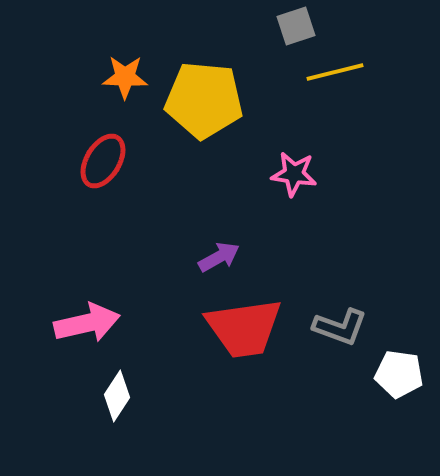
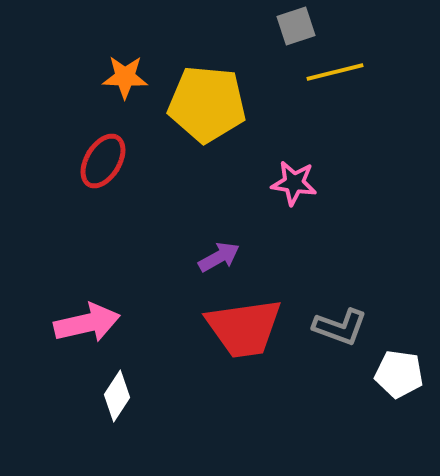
yellow pentagon: moved 3 px right, 4 px down
pink star: moved 9 px down
